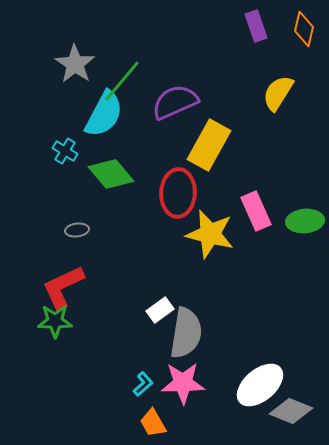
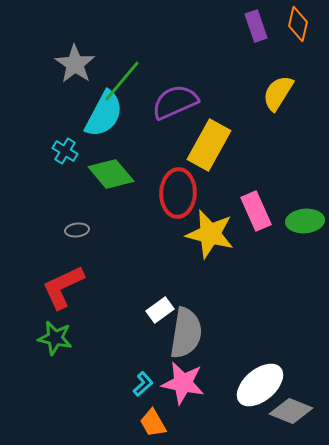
orange diamond: moved 6 px left, 5 px up
green star: moved 17 px down; rotated 12 degrees clockwise
pink star: rotated 12 degrees clockwise
